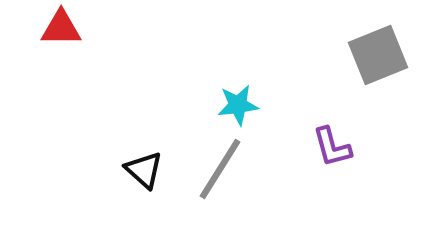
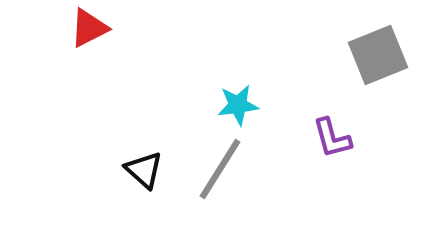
red triangle: moved 28 px right; rotated 27 degrees counterclockwise
purple L-shape: moved 9 px up
